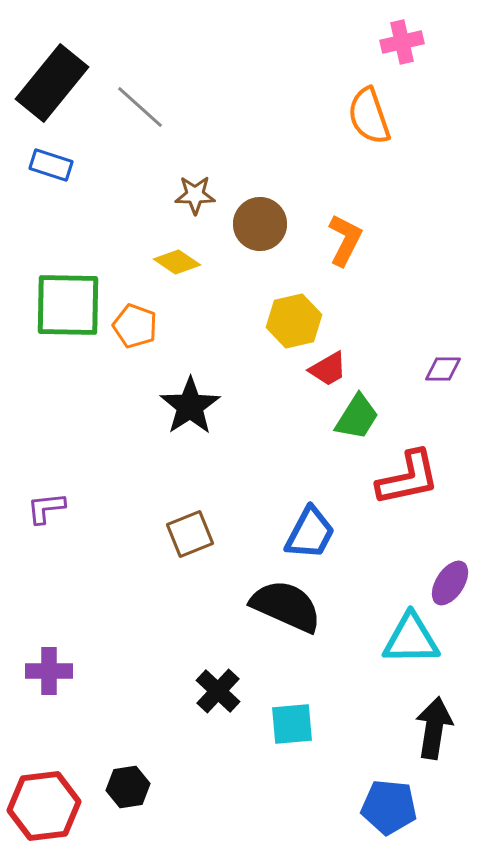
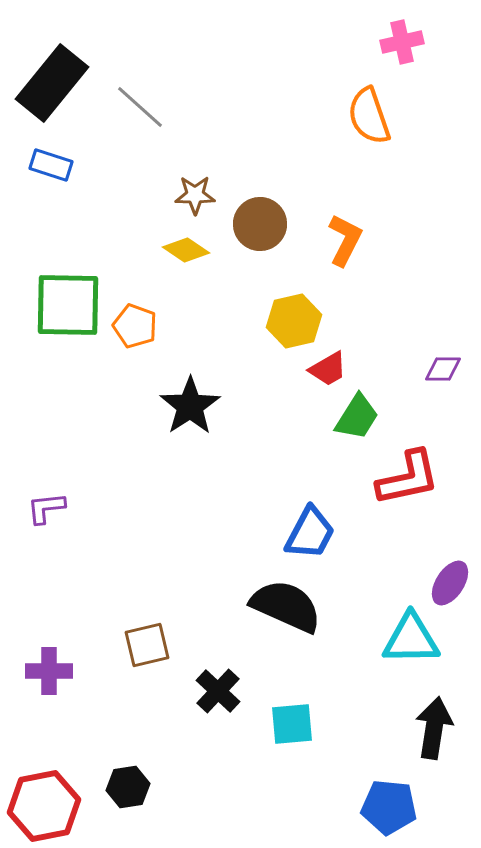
yellow diamond: moved 9 px right, 12 px up
brown square: moved 43 px left, 111 px down; rotated 9 degrees clockwise
red hexagon: rotated 4 degrees counterclockwise
